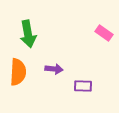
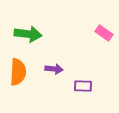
green arrow: rotated 72 degrees counterclockwise
